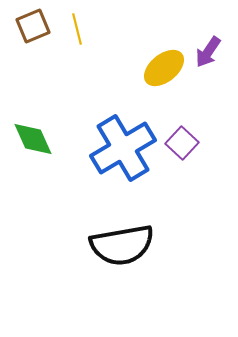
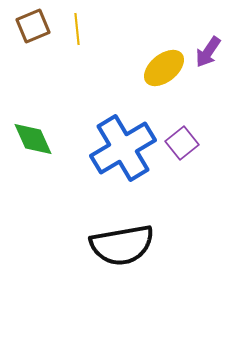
yellow line: rotated 8 degrees clockwise
purple square: rotated 8 degrees clockwise
